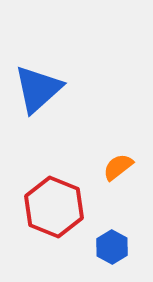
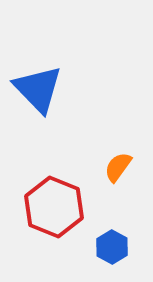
blue triangle: rotated 32 degrees counterclockwise
orange semicircle: rotated 16 degrees counterclockwise
